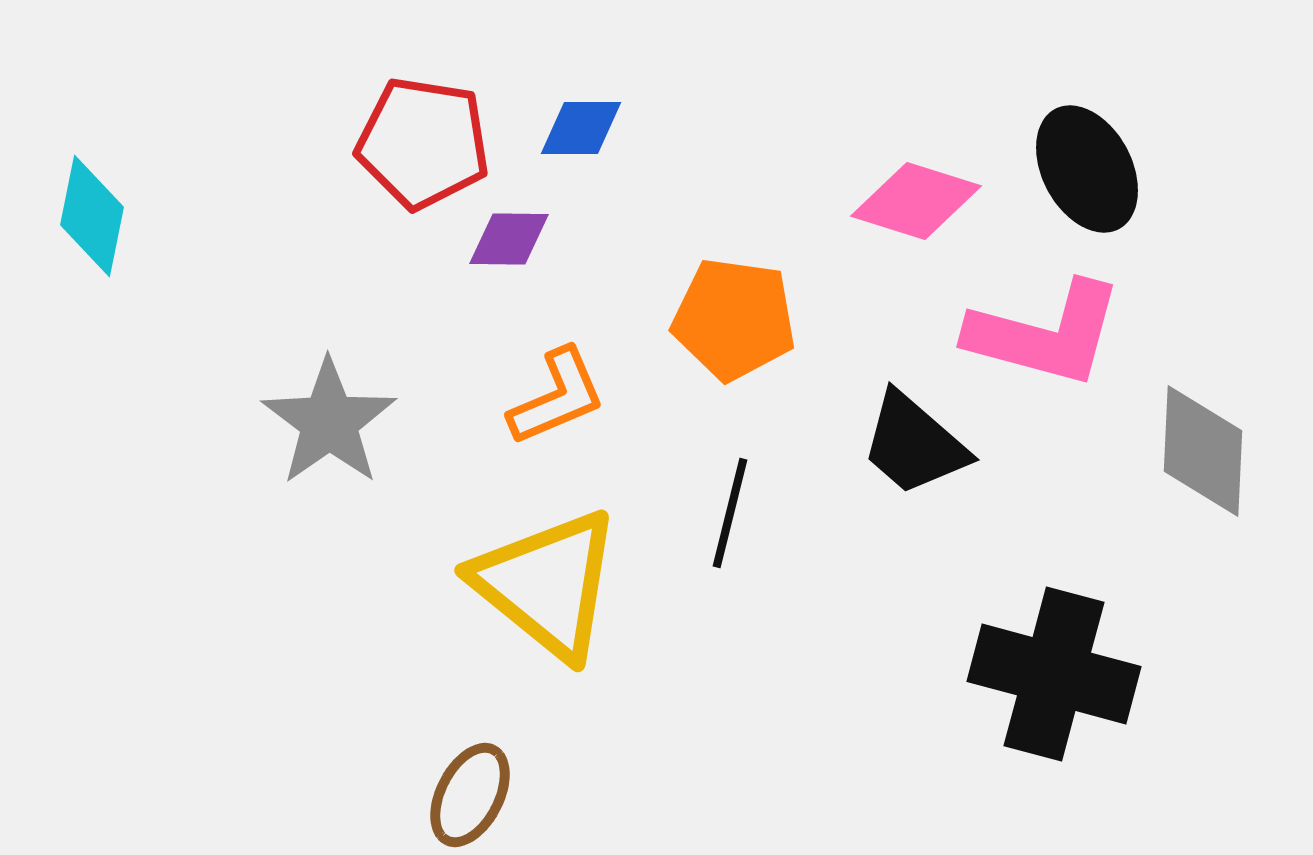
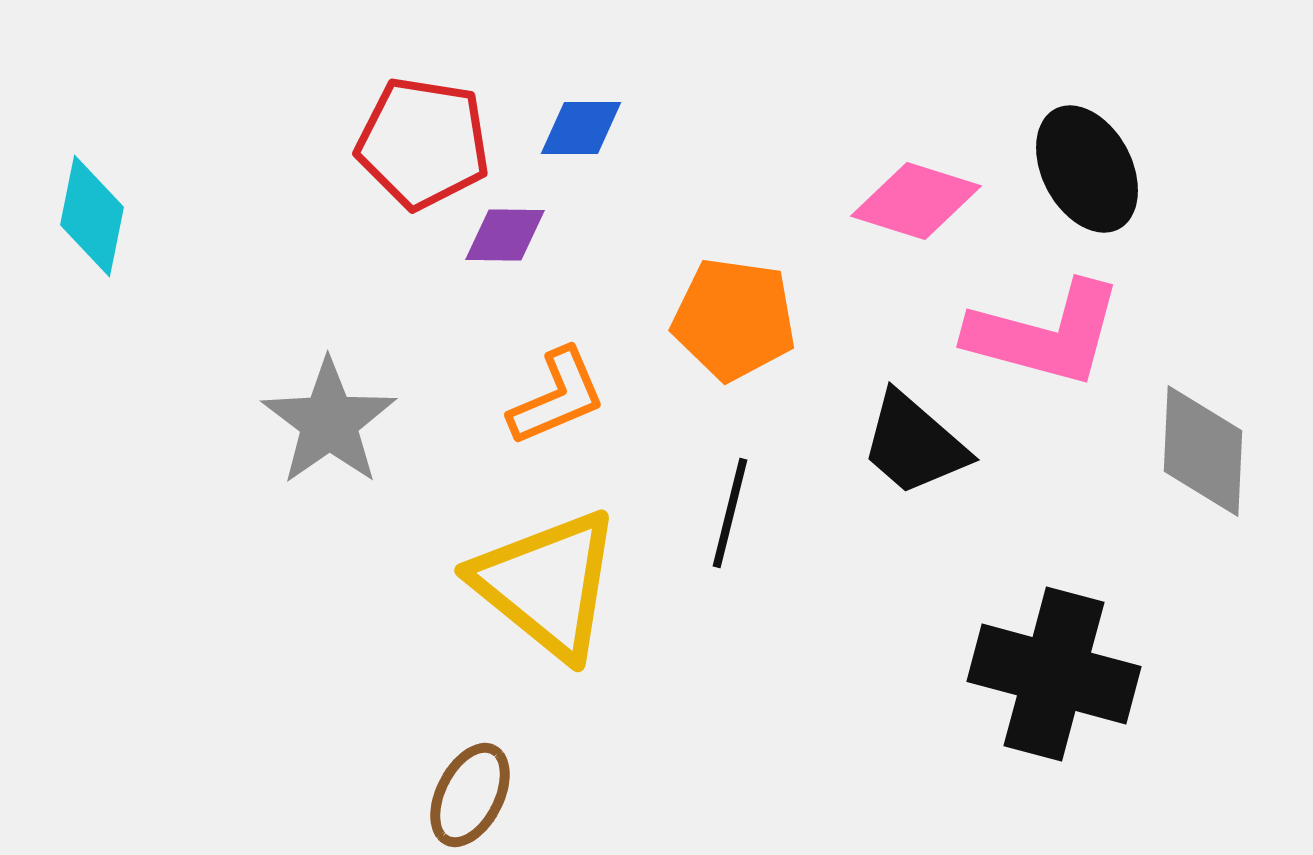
purple diamond: moved 4 px left, 4 px up
